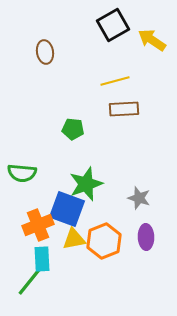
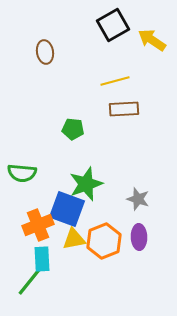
gray star: moved 1 px left, 1 px down
purple ellipse: moved 7 px left
